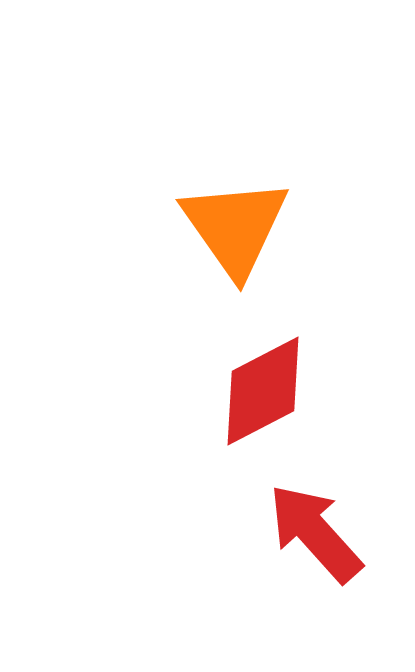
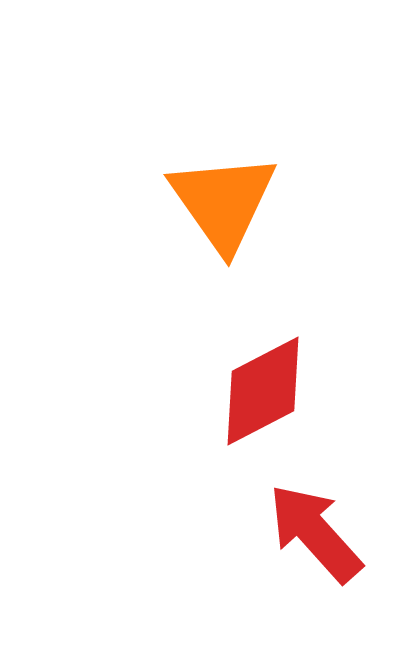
orange triangle: moved 12 px left, 25 px up
